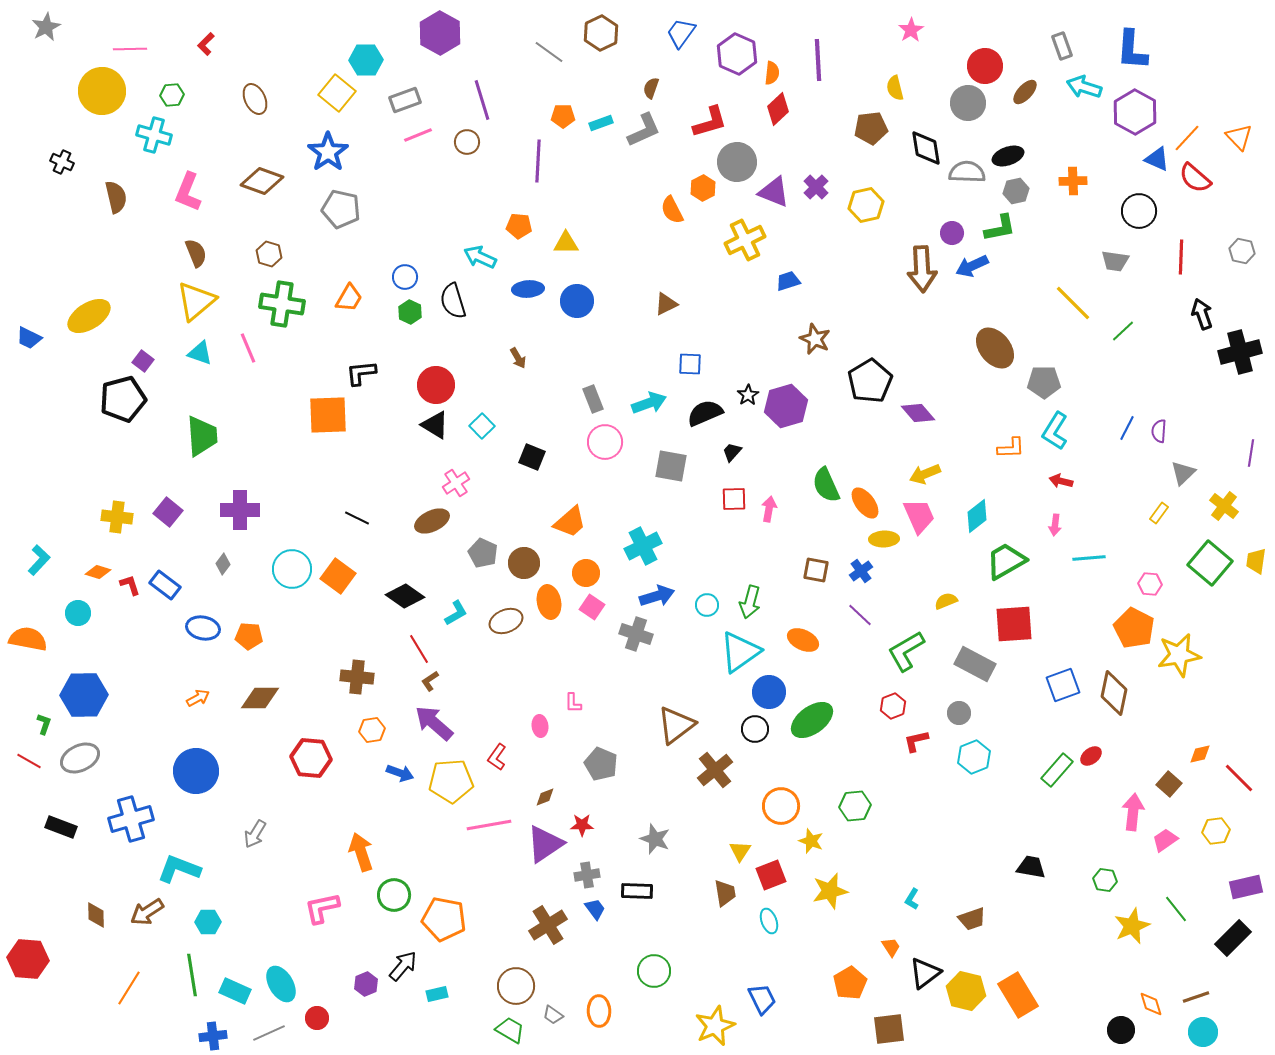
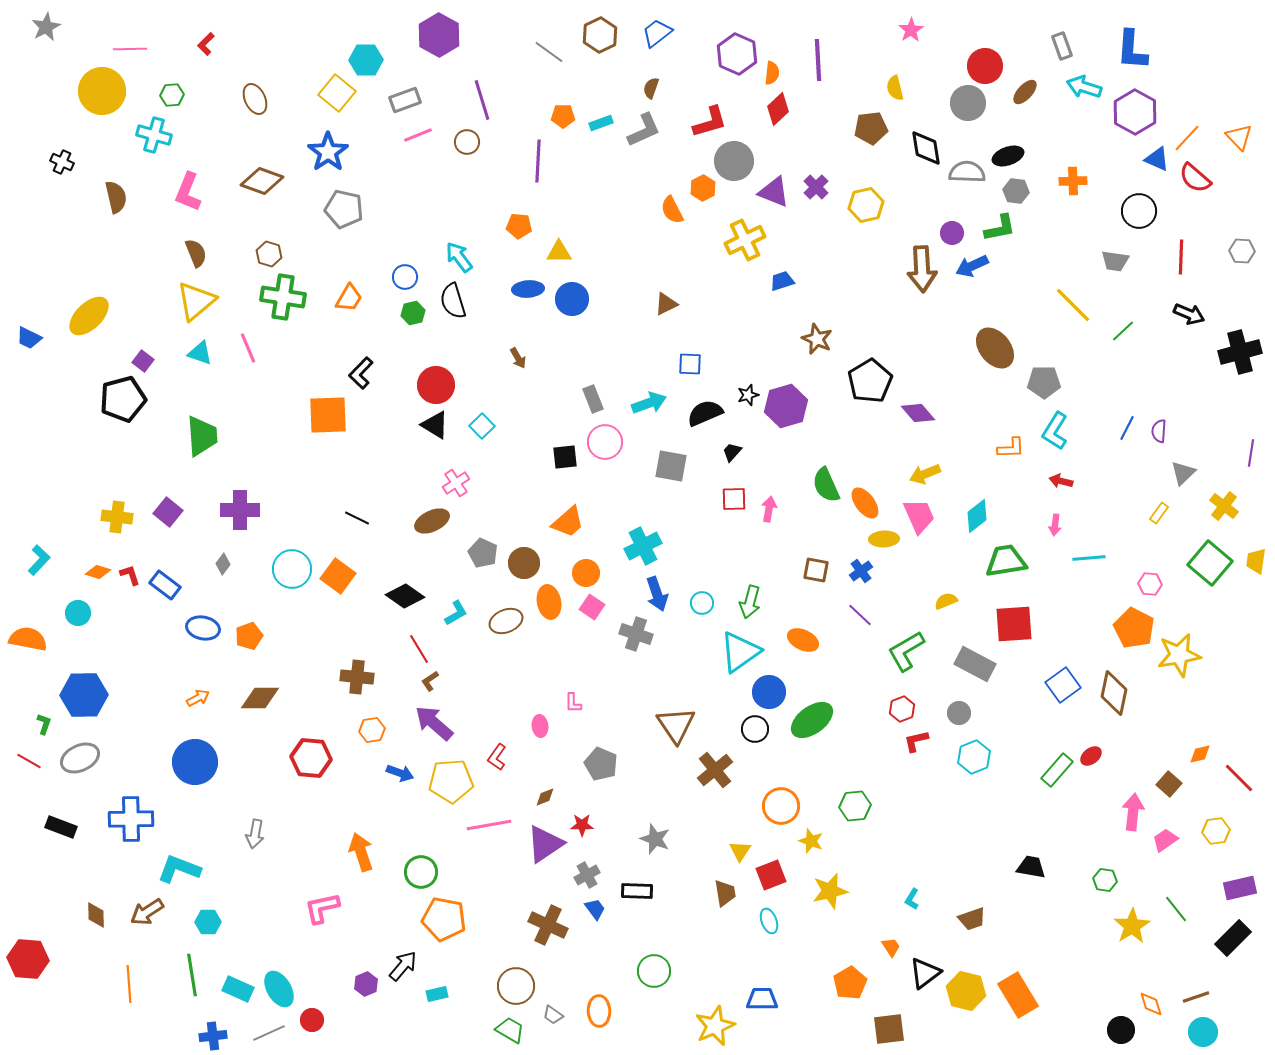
purple hexagon at (440, 33): moved 1 px left, 2 px down
brown hexagon at (601, 33): moved 1 px left, 2 px down
blue trapezoid at (681, 33): moved 24 px left; rotated 16 degrees clockwise
gray circle at (737, 162): moved 3 px left, 1 px up
gray hexagon at (1016, 191): rotated 20 degrees clockwise
gray pentagon at (341, 209): moved 3 px right
yellow triangle at (566, 243): moved 7 px left, 9 px down
gray hexagon at (1242, 251): rotated 10 degrees counterclockwise
cyan arrow at (480, 257): moved 21 px left; rotated 28 degrees clockwise
blue trapezoid at (788, 281): moved 6 px left
blue circle at (577, 301): moved 5 px left, 2 px up
yellow line at (1073, 303): moved 2 px down
green cross at (282, 304): moved 1 px right, 7 px up
green hexagon at (410, 312): moved 3 px right, 1 px down; rotated 20 degrees clockwise
black arrow at (1202, 314): moved 13 px left; rotated 132 degrees clockwise
yellow ellipse at (89, 316): rotated 12 degrees counterclockwise
brown star at (815, 339): moved 2 px right
black L-shape at (361, 373): rotated 40 degrees counterclockwise
black star at (748, 395): rotated 15 degrees clockwise
black square at (532, 457): moved 33 px right; rotated 28 degrees counterclockwise
orange trapezoid at (570, 522): moved 2 px left
green trapezoid at (1006, 561): rotated 21 degrees clockwise
red L-shape at (130, 585): moved 10 px up
blue arrow at (657, 596): moved 2 px up; rotated 88 degrees clockwise
cyan circle at (707, 605): moved 5 px left, 2 px up
orange pentagon at (249, 636): rotated 24 degrees counterclockwise
blue square at (1063, 685): rotated 16 degrees counterclockwise
red hexagon at (893, 706): moved 9 px right, 3 px down
brown triangle at (676, 725): rotated 27 degrees counterclockwise
blue circle at (196, 771): moved 1 px left, 9 px up
blue cross at (131, 819): rotated 15 degrees clockwise
gray arrow at (255, 834): rotated 20 degrees counterclockwise
gray cross at (587, 875): rotated 20 degrees counterclockwise
purple rectangle at (1246, 887): moved 6 px left, 1 px down
green circle at (394, 895): moved 27 px right, 23 px up
brown cross at (548, 925): rotated 33 degrees counterclockwise
yellow star at (1132, 926): rotated 9 degrees counterclockwise
cyan ellipse at (281, 984): moved 2 px left, 5 px down
orange line at (129, 988): moved 4 px up; rotated 36 degrees counterclockwise
cyan rectangle at (235, 991): moved 3 px right, 2 px up
blue trapezoid at (762, 999): rotated 64 degrees counterclockwise
red circle at (317, 1018): moved 5 px left, 2 px down
